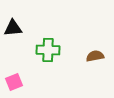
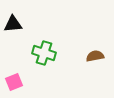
black triangle: moved 4 px up
green cross: moved 4 px left, 3 px down; rotated 15 degrees clockwise
